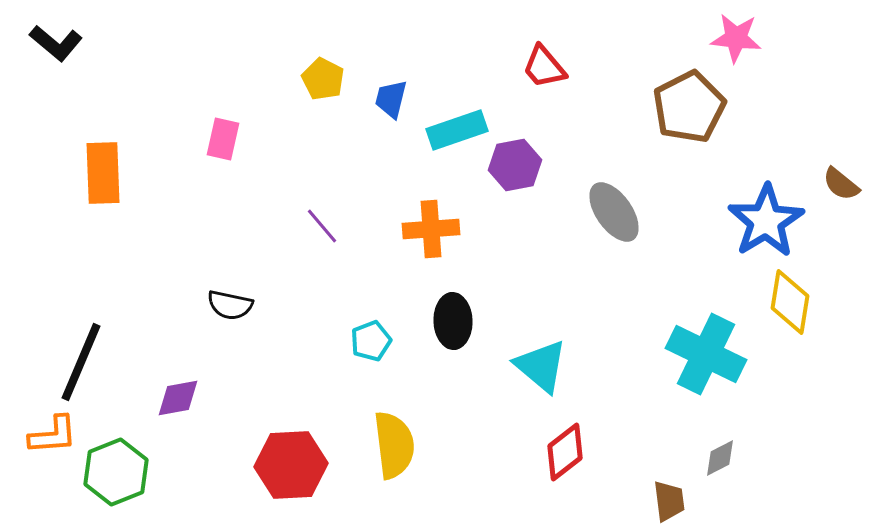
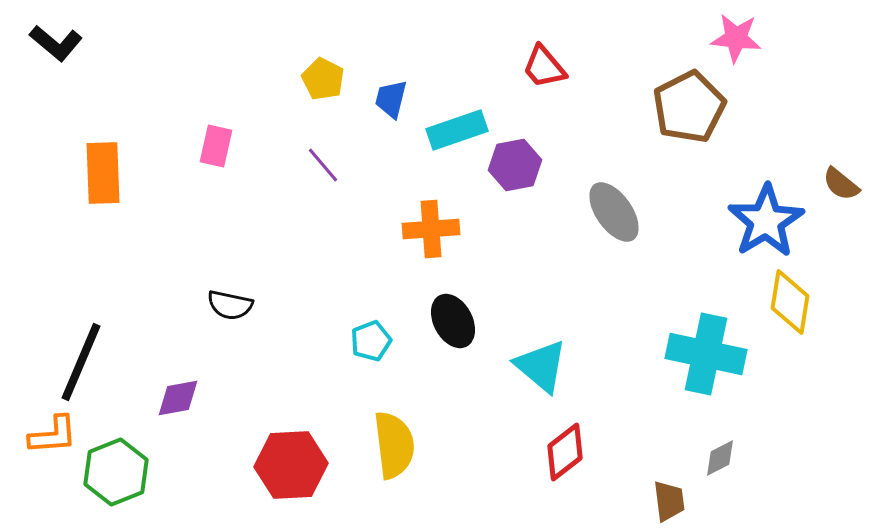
pink rectangle: moved 7 px left, 7 px down
purple line: moved 1 px right, 61 px up
black ellipse: rotated 26 degrees counterclockwise
cyan cross: rotated 14 degrees counterclockwise
